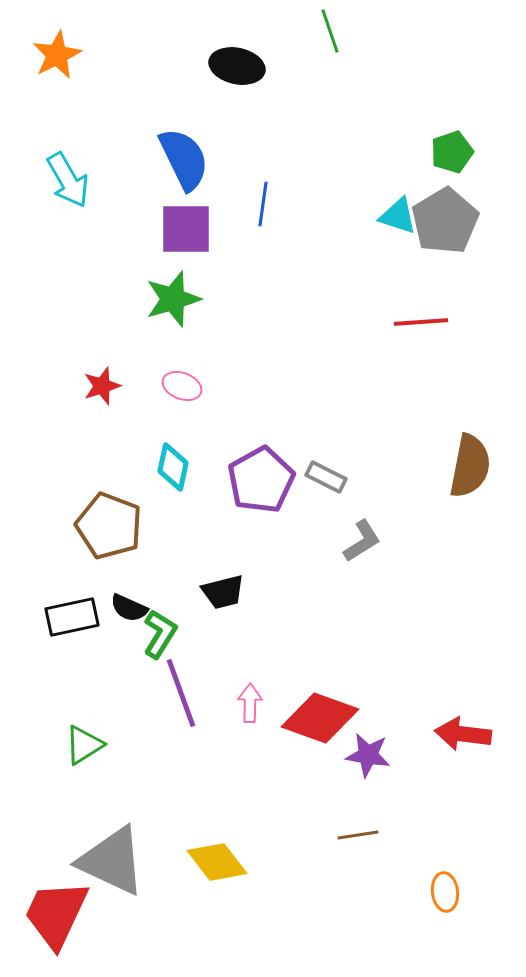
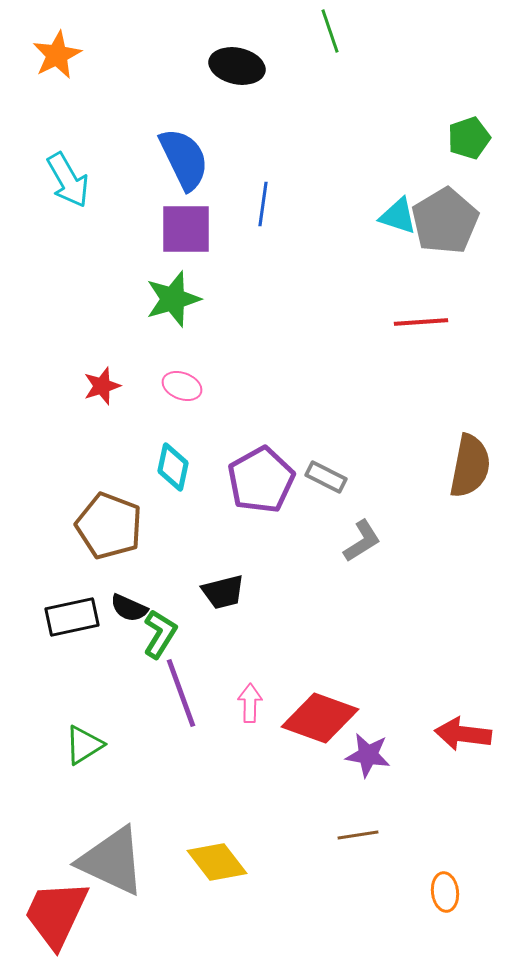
green pentagon: moved 17 px right, 14 px up
